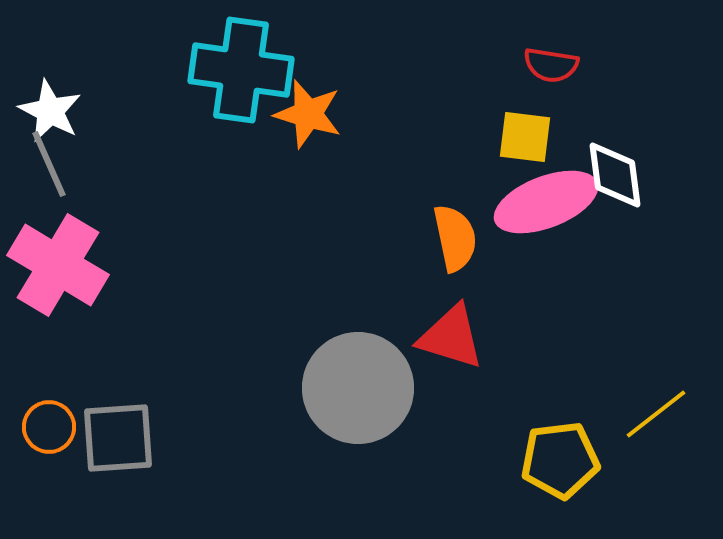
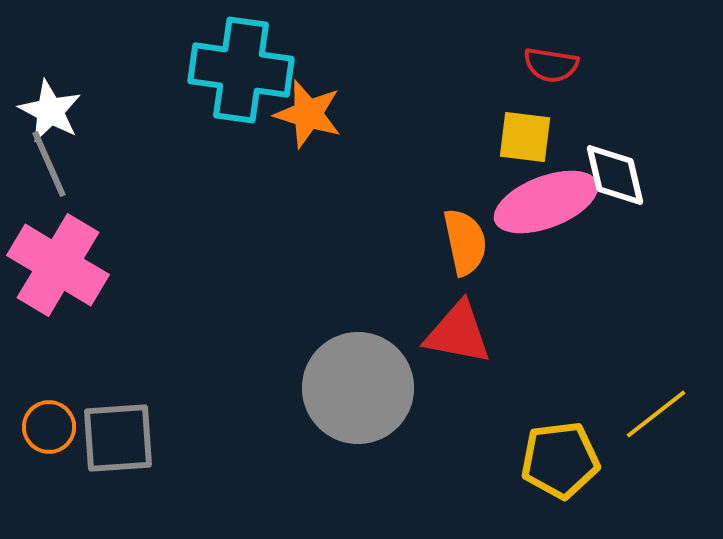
white diamond: rotated 6 degrees counterclockwise
orange semicircle: moved 10 px right, 4 px down
red triangle: moved 7 px right, 4 px up; rotated 6 degrees counterclockwise
